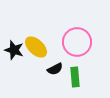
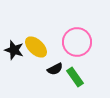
green rectangle: rotated 30 degrees counterclockwise
